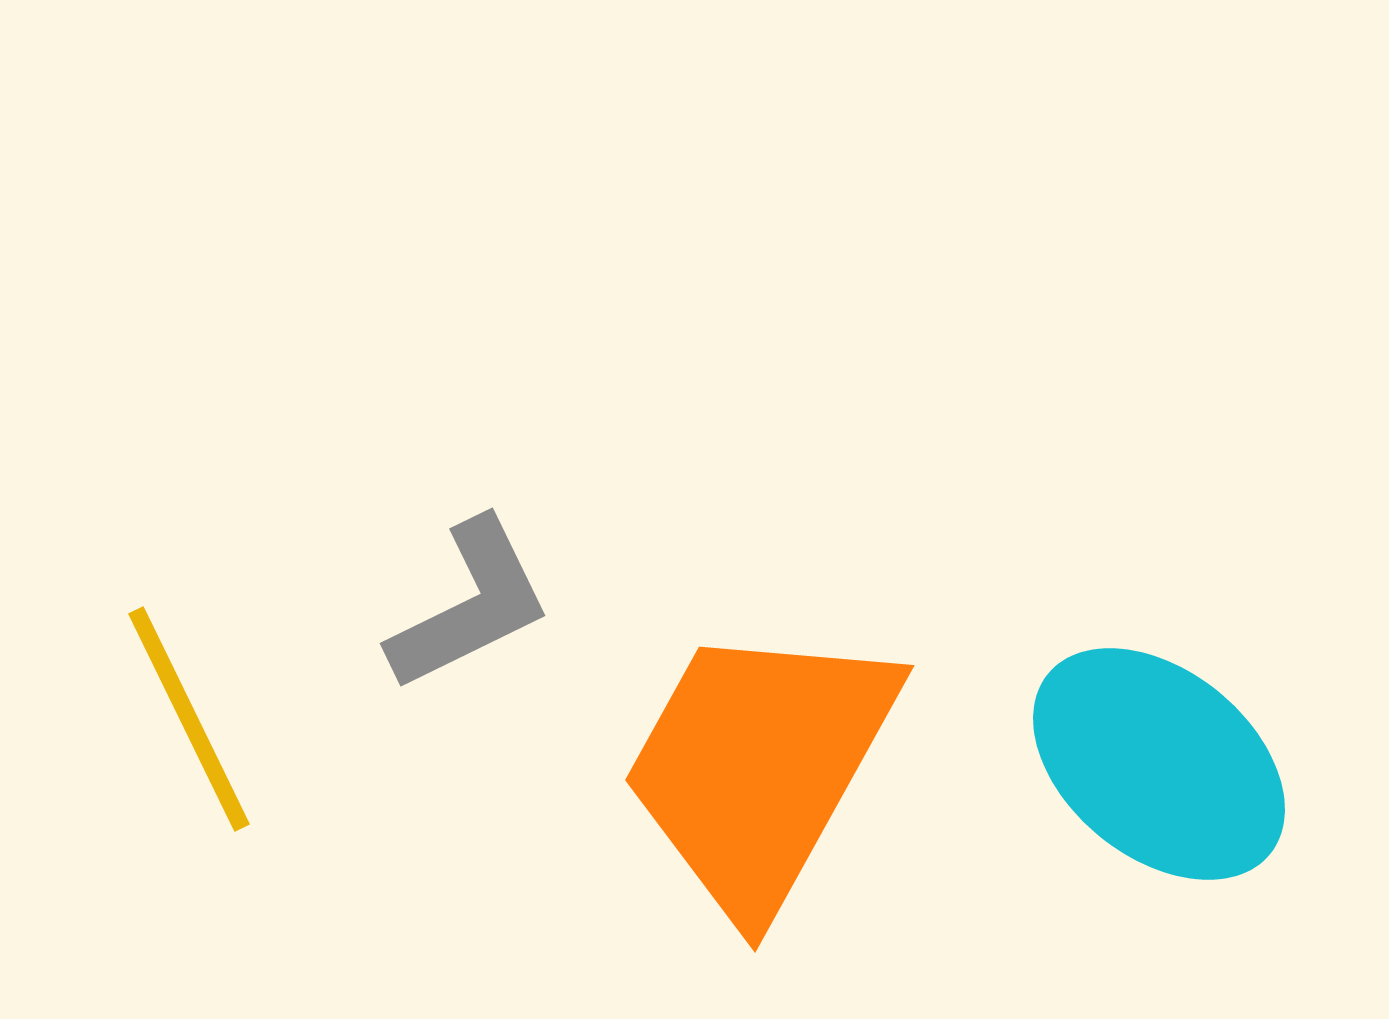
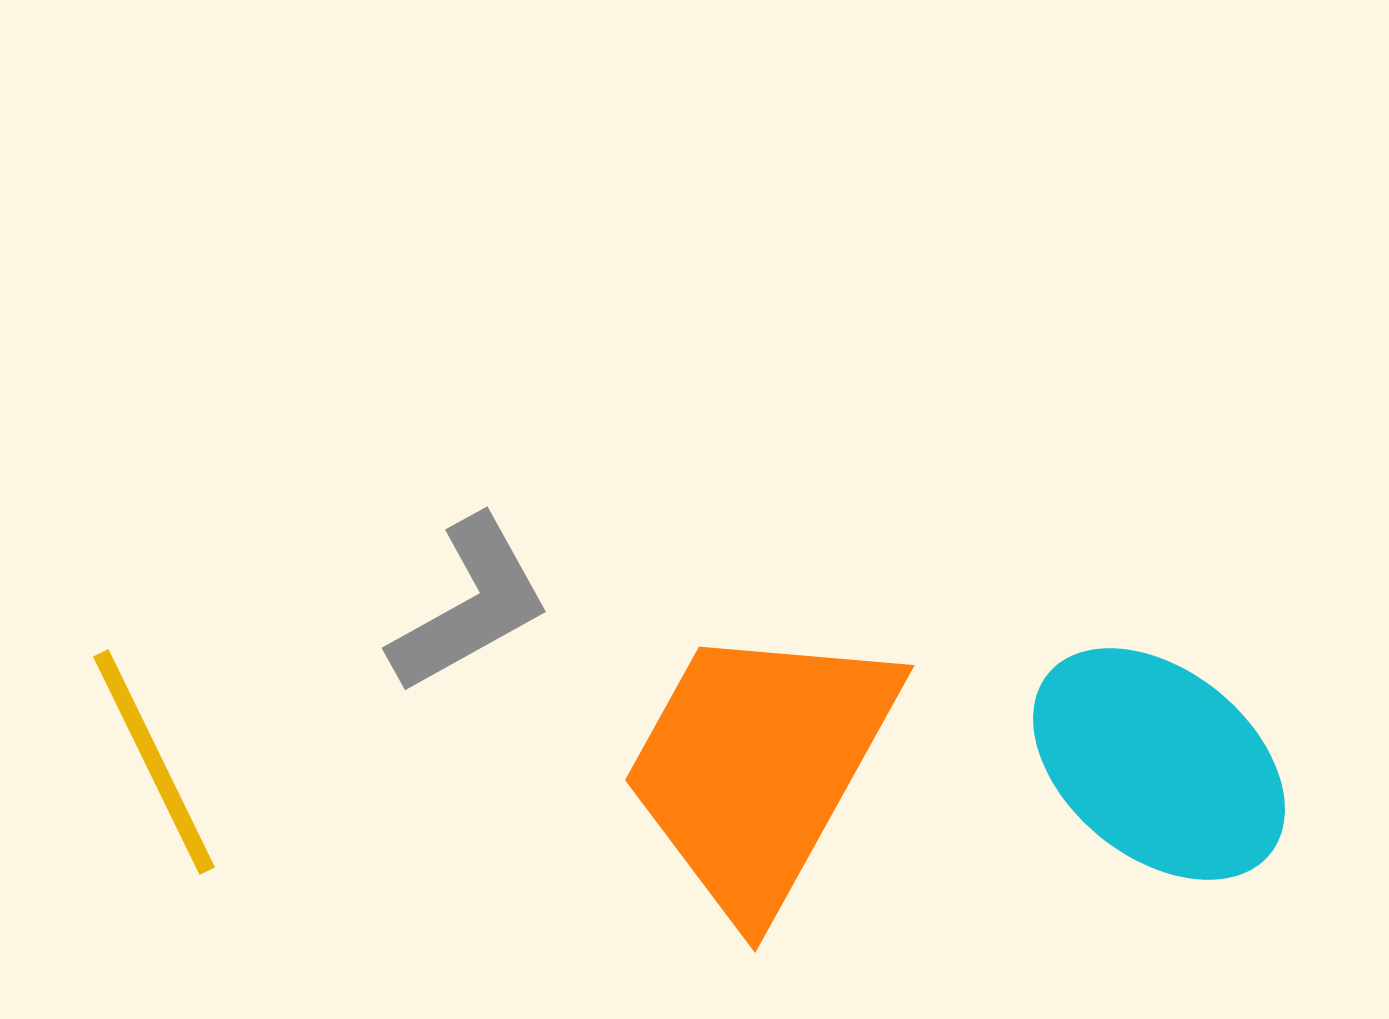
gray L-shape: rotated 3 degrees counterclockwise
yellow line: moved 35 px left, 43 px down
